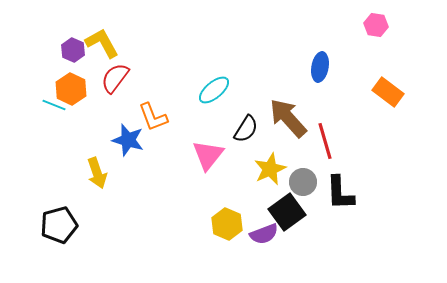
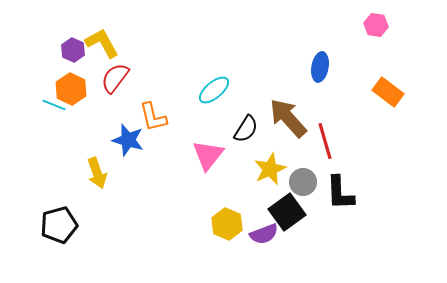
orange L-shape: rotated 8 degrees clockwise
